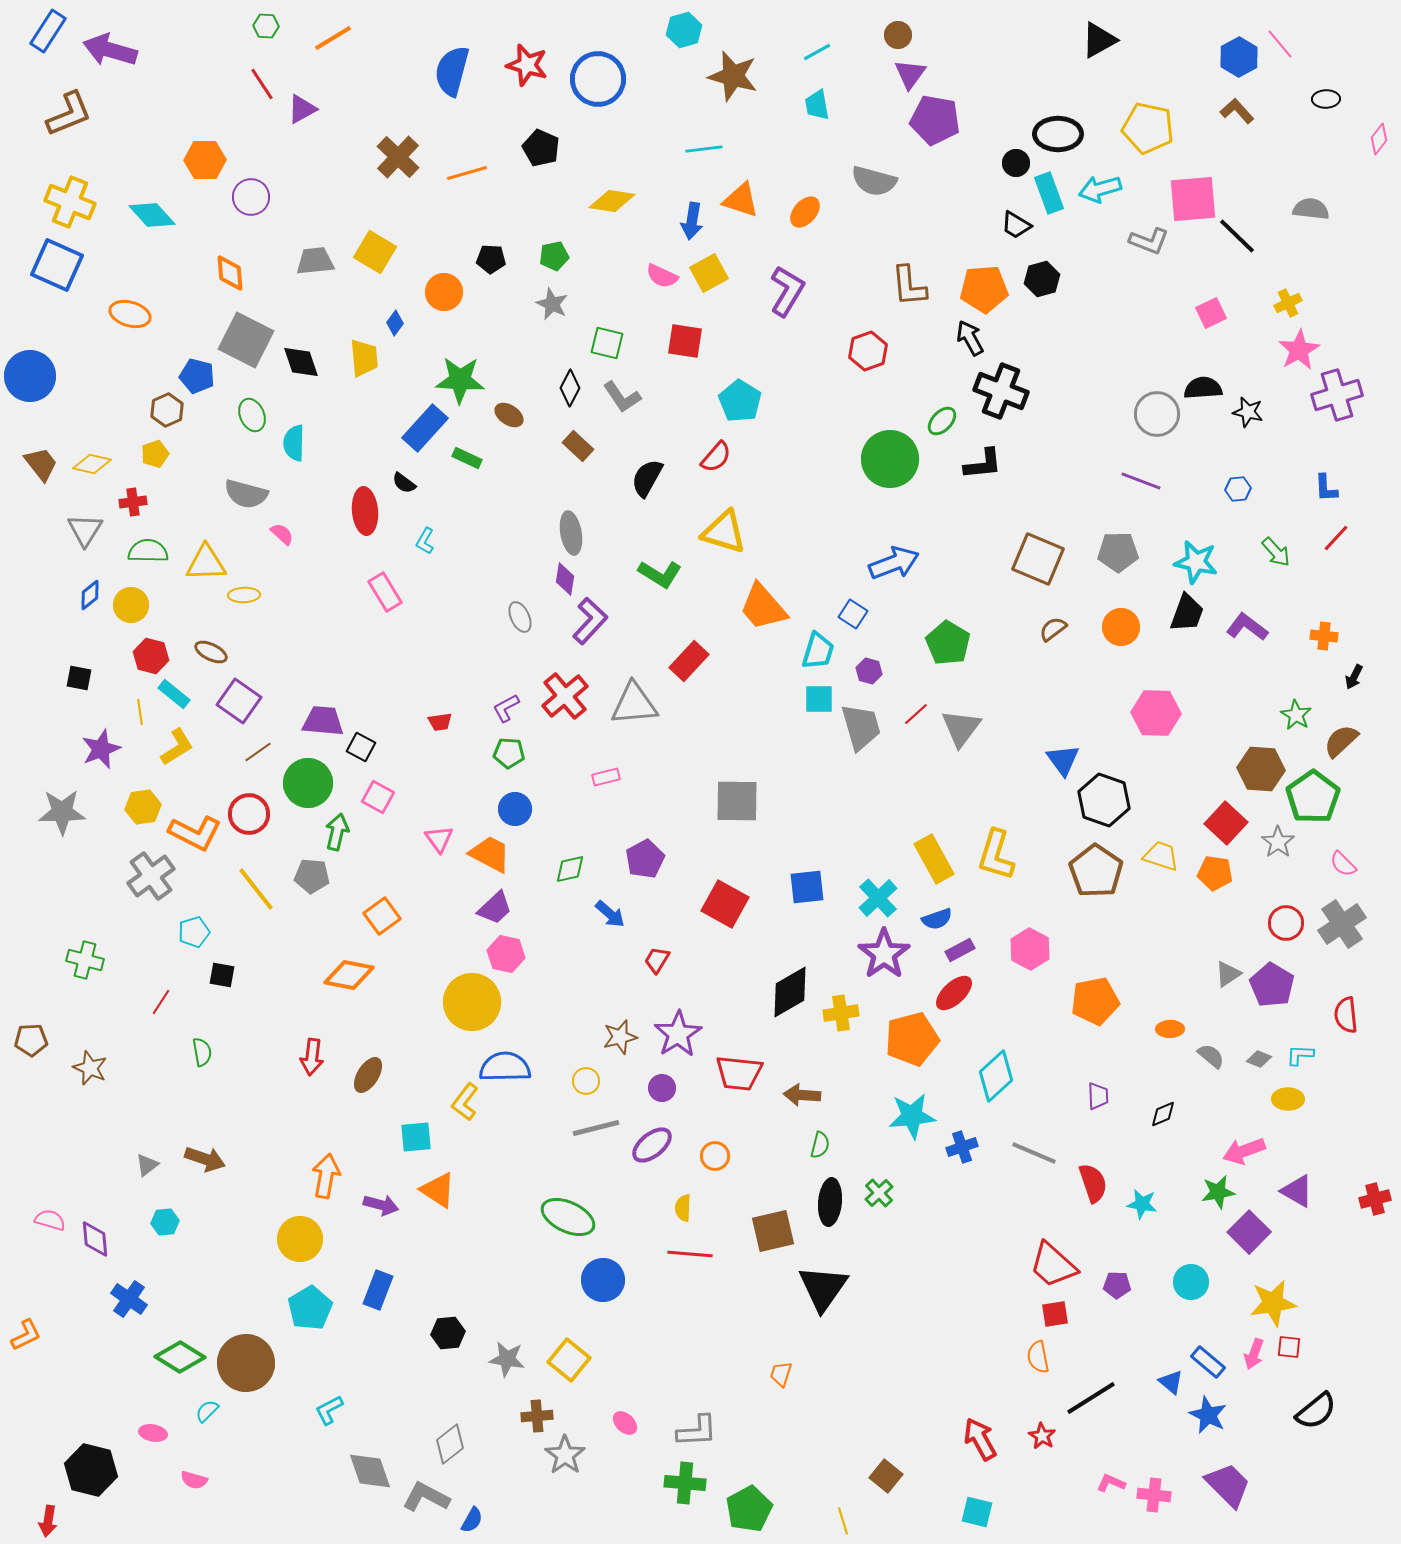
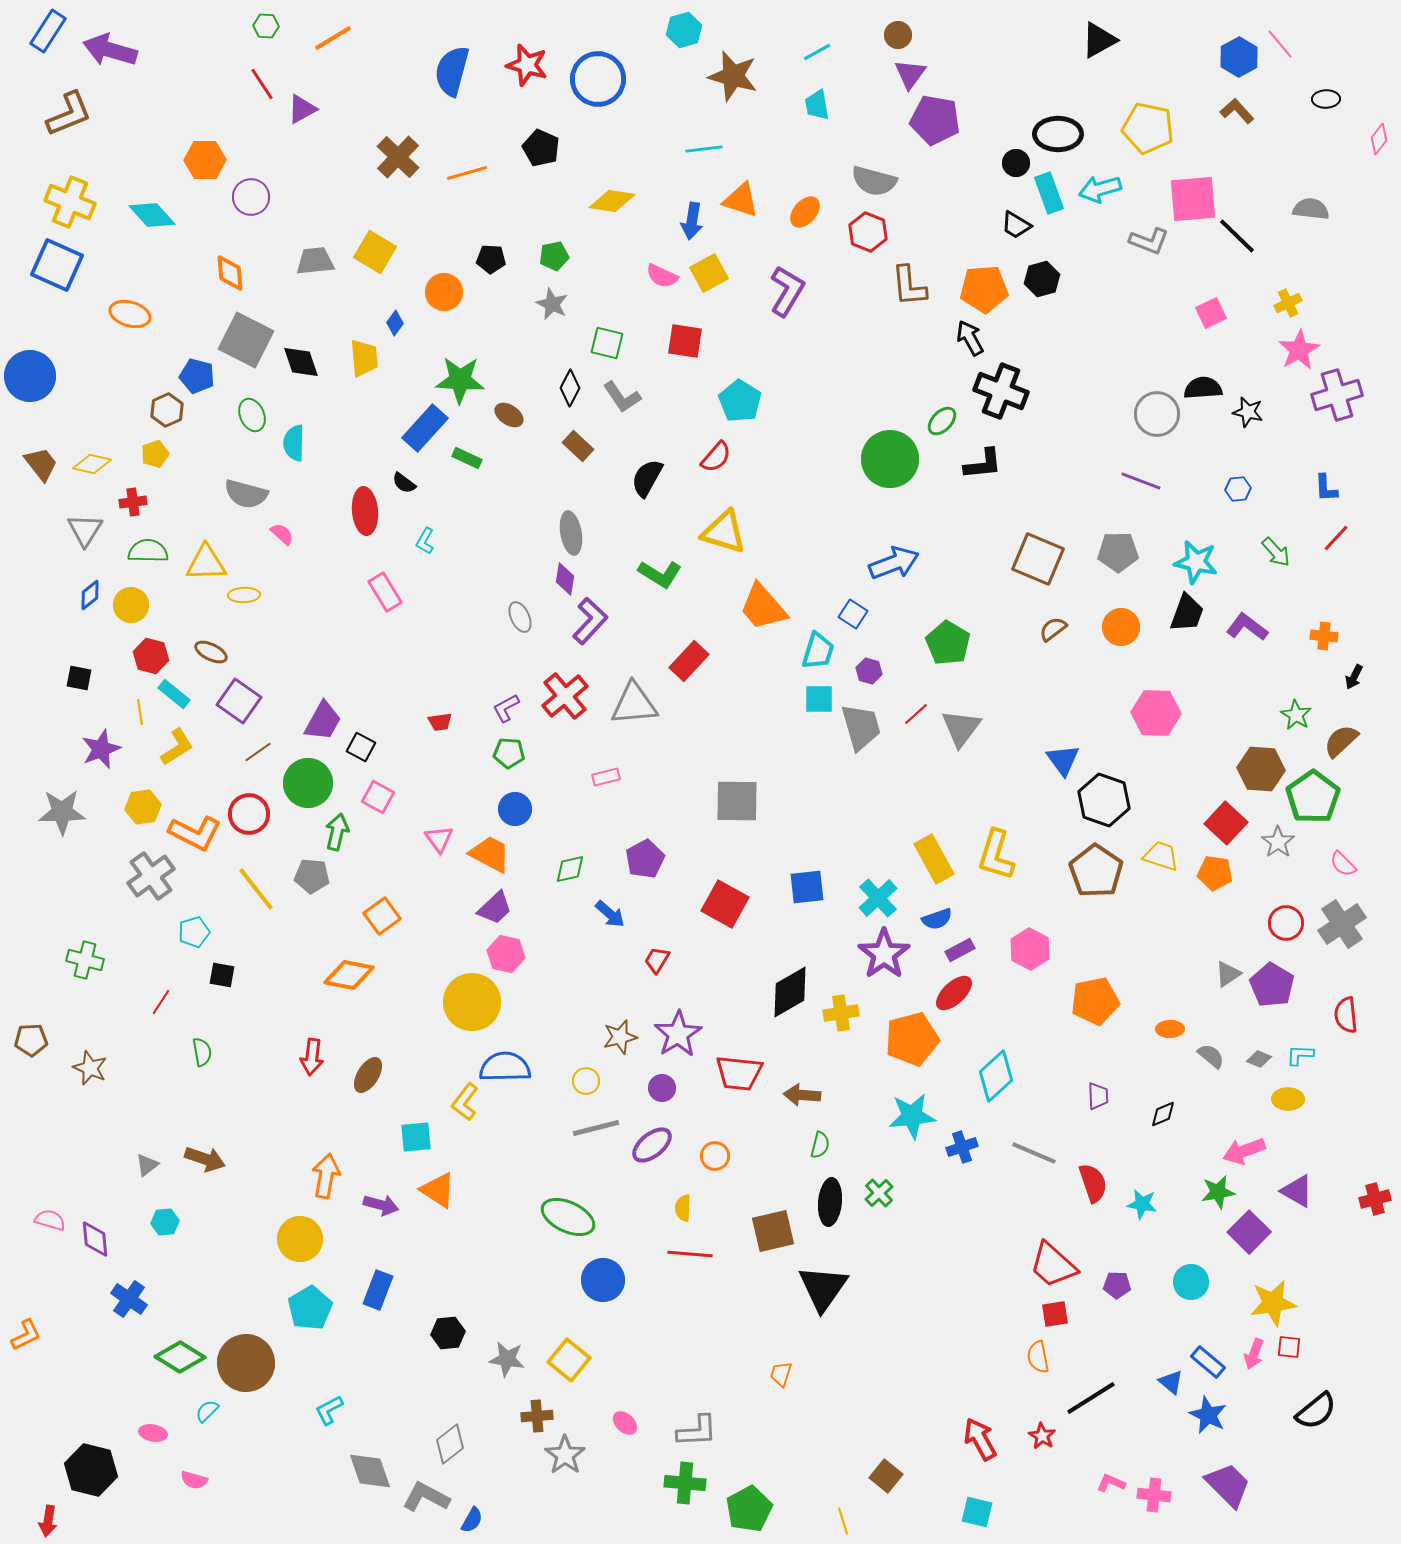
red hexagon at (868, 351): moved 119 px up; rotated 18 degrees counterclockwise
purple trapezoid at (323, 721): rotated 114 degrees clockwise
